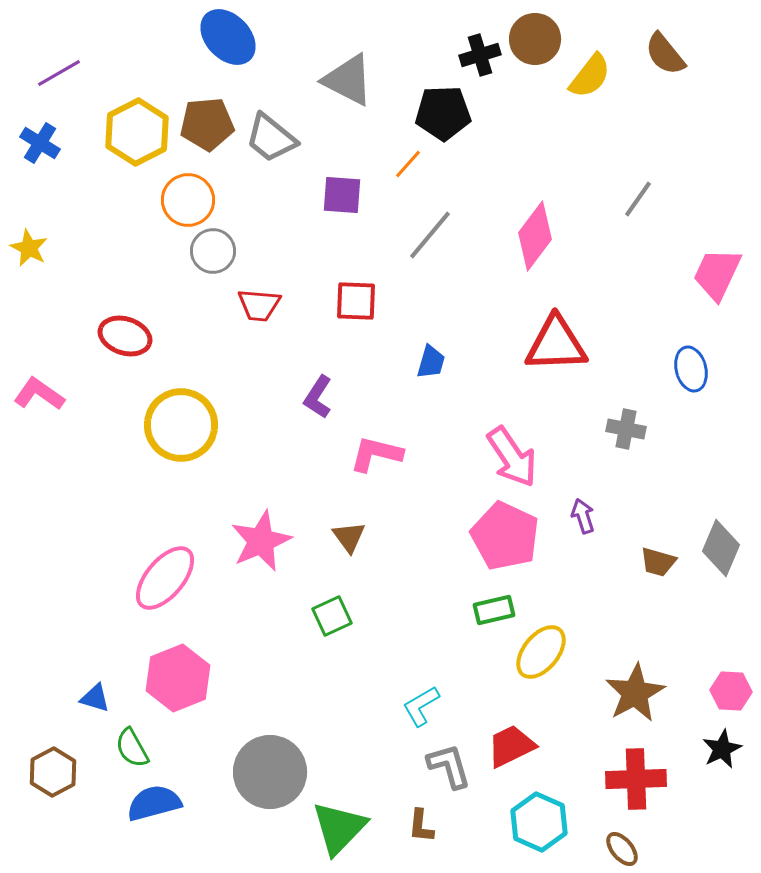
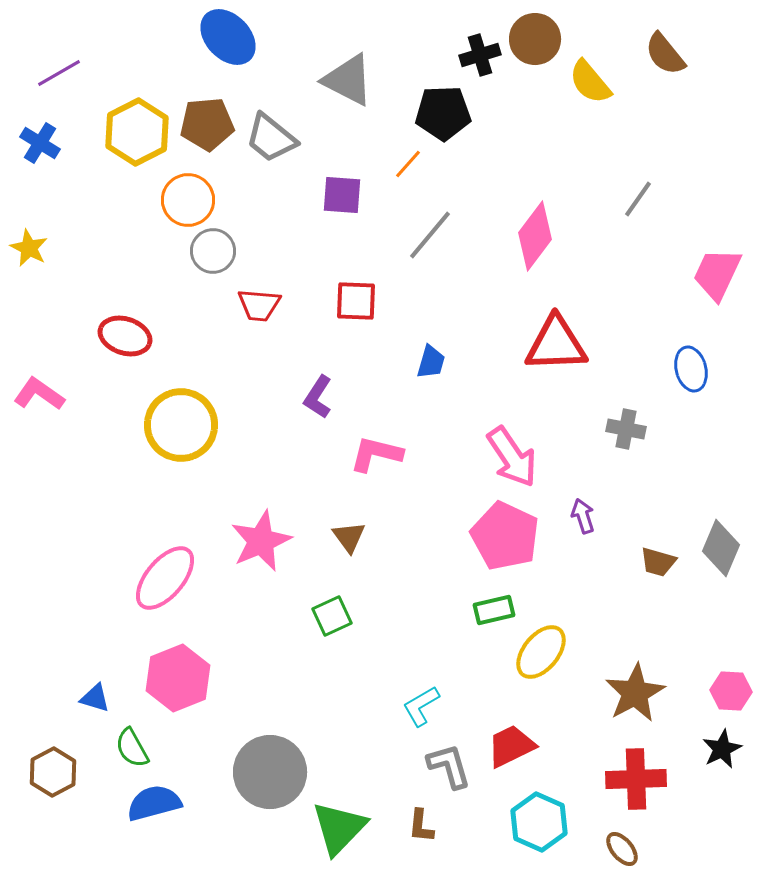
yellow semicircle at (590, 76): moved 6 px down; rotated 102 degrees clockwise
